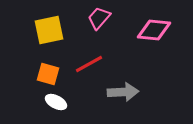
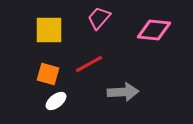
yellow square: rotated 12 degrees clockwise
white ellipse: moved 1 px up; rotated 65 degrees counterclockwise
